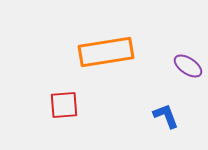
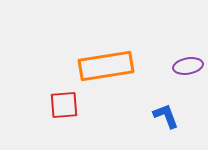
orange rectangle: moved 14 px down
purple ellipse: rotated 44 degrees counterclockwise
